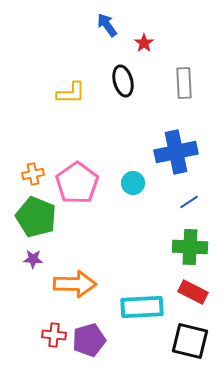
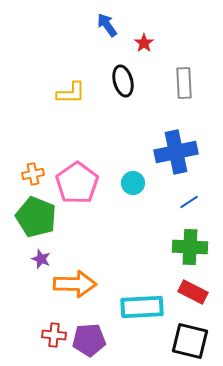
purple star: moved 8 px right; rotated 18 degrees clockwise
purple pentagon: rotated 12 degrees clockwise
